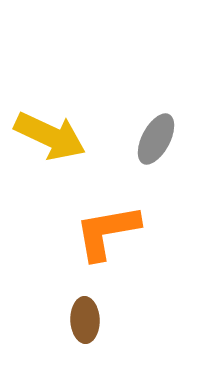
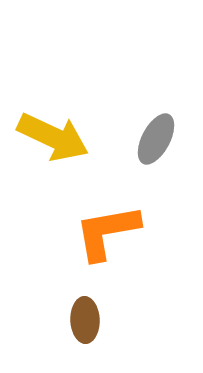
yellow arrow: moved 3 px right, 1 px down
